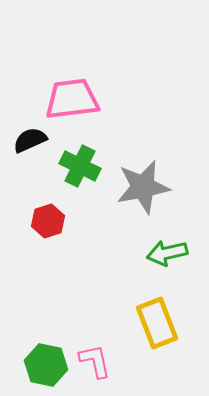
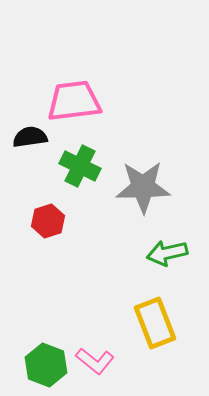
pink trapezoid: moved 2 px right, 2 px down
black semicircle: moved 3 px up; rotated 16 degrees clockwise
gray star: rotated 10 degrees clockwise
yellow rectangle: moved 2 px left
pink L-shape: rotated 141 degrees clockwise
green hexagon: rotated 9 degrees clockwise
